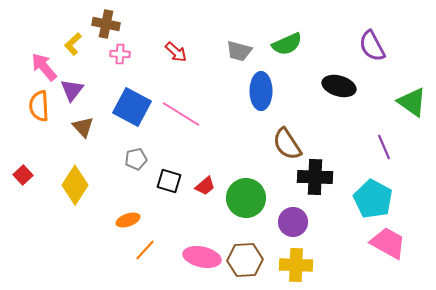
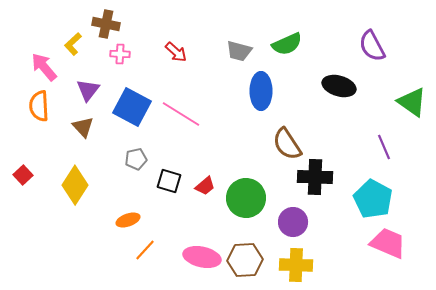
purple triangle: moved 16 px right
pink trapezoid: rotated 6 degrees counterclockwise
